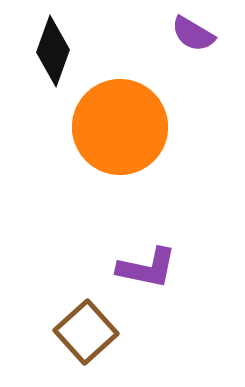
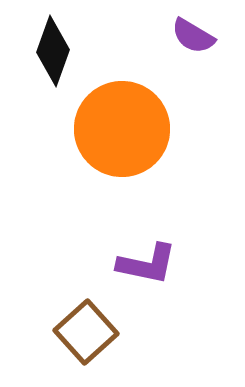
purple semicircle: moved 2 px down
orange circle: moved 2 px right, 2 px down
purple L-shape: moved 4 px up
